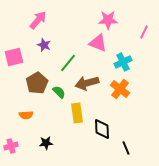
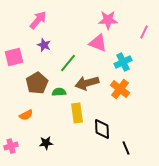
green semicircle: rotated 48 degrees counterclockwise
orange semicircle: rotated 24 degrees counterclockwise
